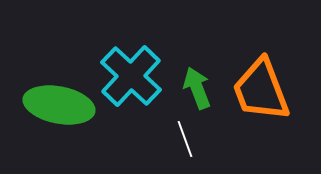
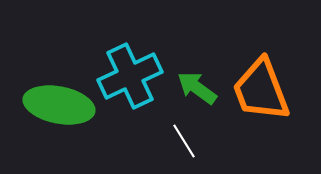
cyan cross: moved 1 px left; rotated 22 degrees clockwise
green arrow: rotated 33 degrees counterclockwise
white line: moved 1 px left, 2 px down; rotated 12 degrees counterclockwise
